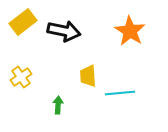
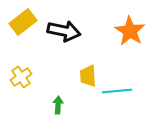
cyan line: moved 3 px left, 2 px up
